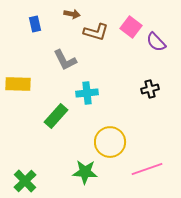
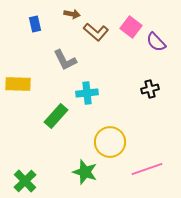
brown L-shape: rotated 25 degrees clockwise
green star: rotated 15 degrees clockwise
